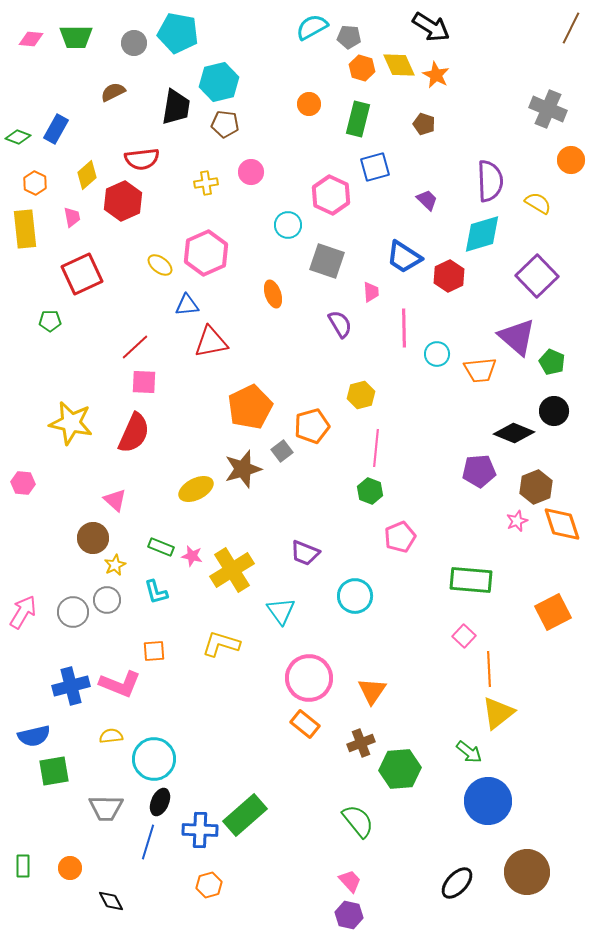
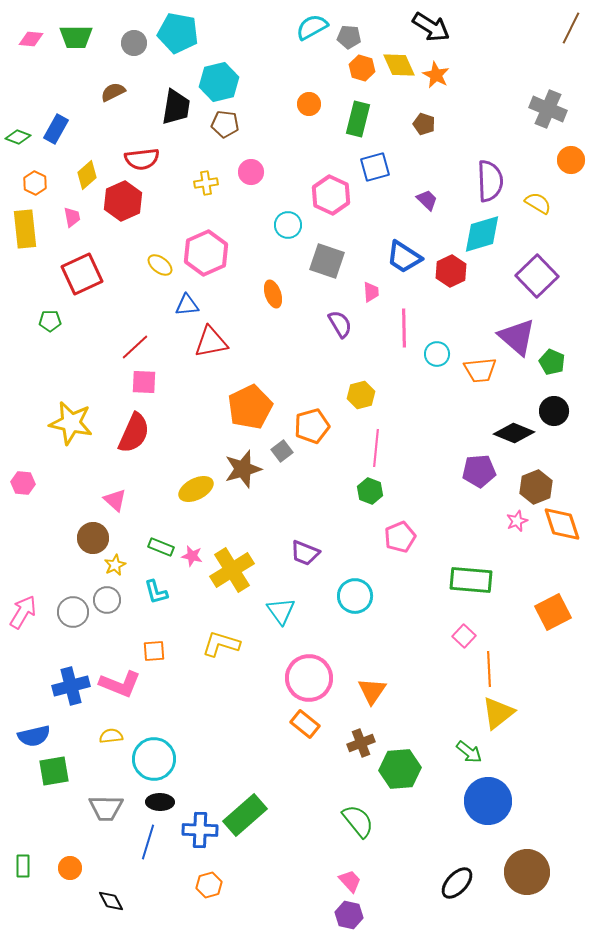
red hexagon at (449, 276): moved 2 px right, 5 px up
black ellipse at (160, 802): rotated 68 degrees clockwise
